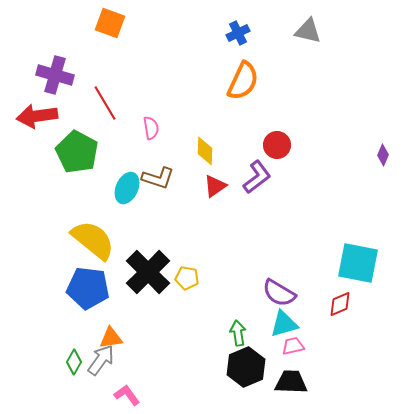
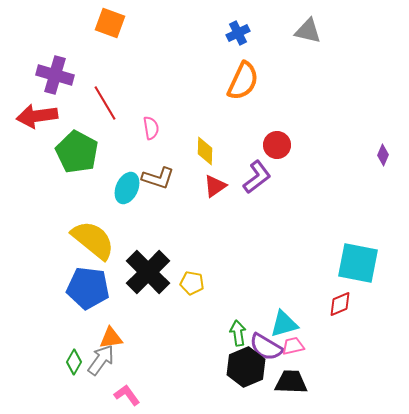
yellow pentagon: moved 5 px right, 5 px down
purple semicircle: moved 13 px left, 54 px down
